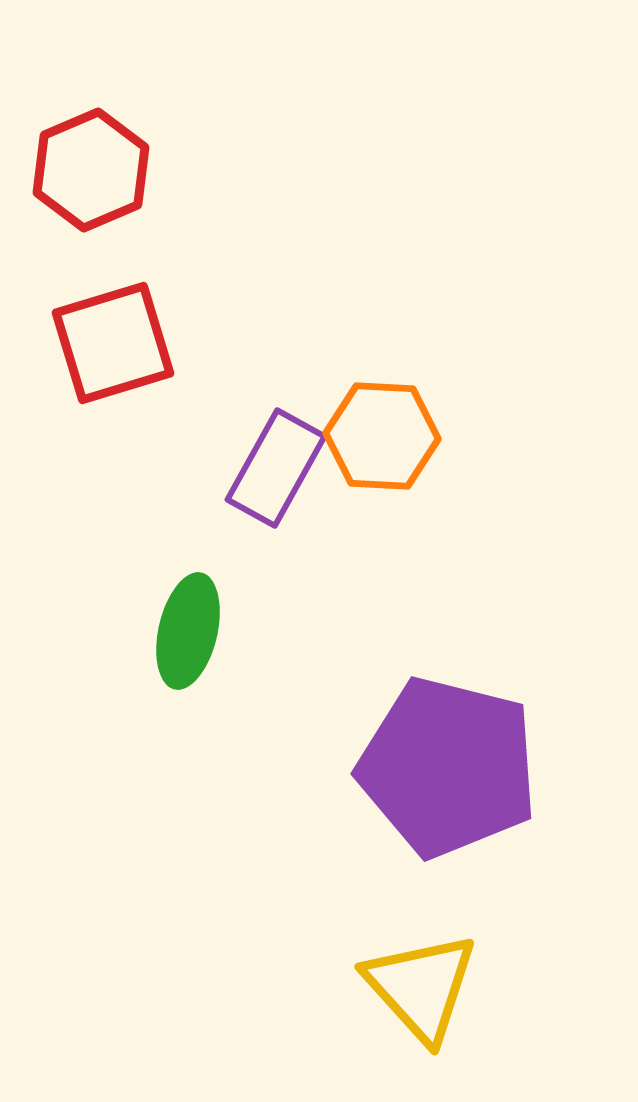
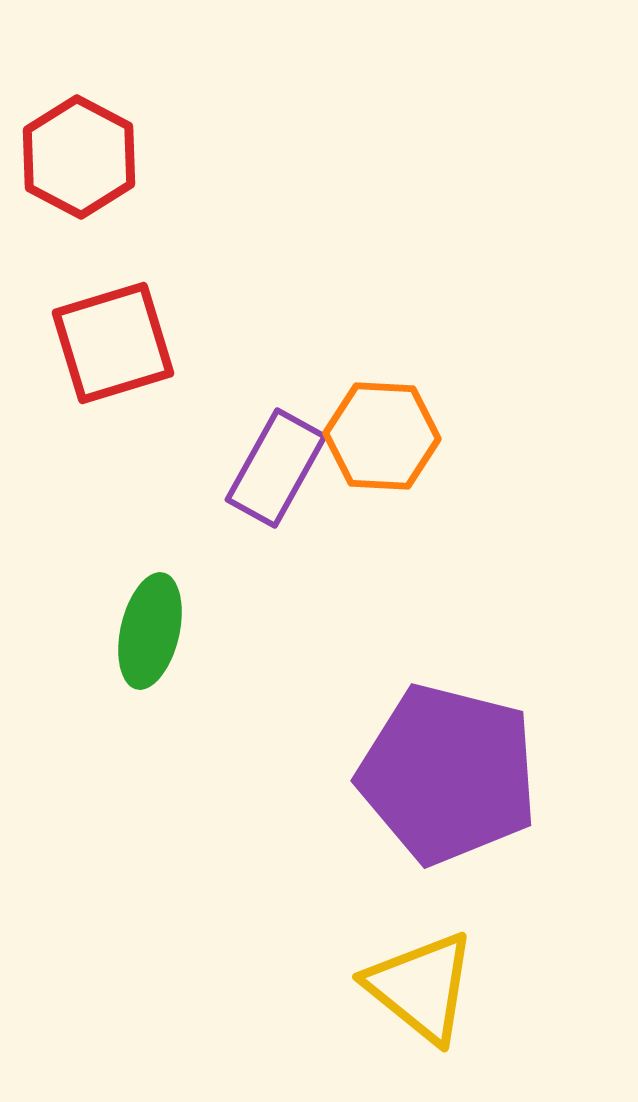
red hexagon: moved 12 px left, 13 px up; rotated 9 degrees counterclockwise
green ellipse: moved 38 px left
purple pentagon: moved 7 px down
yellow triangle: rotated 9 degrees counterclockwise
